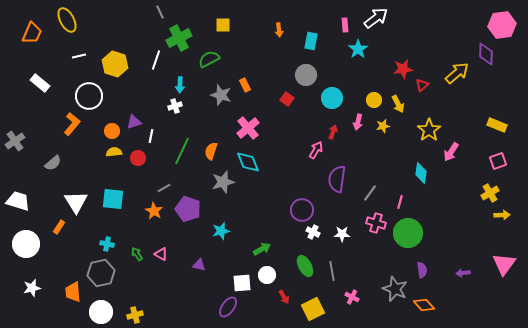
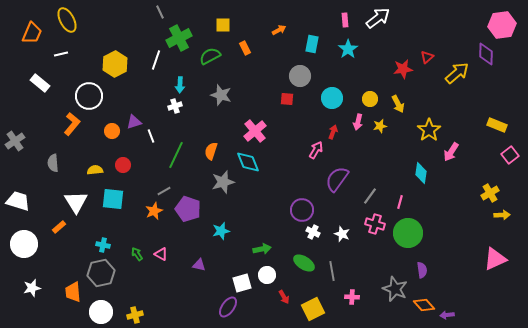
white arrow at (376, 18): moved 2 px right
pink rectangle at (345, 25): moved 5 px up
orange arrow at (279, 30): rotated 112 degrees counterclockwise
cyan rectangle at (311, 41): moved 1 px right, 3 px down
cyan star at (358, 49): moved 10 px left
white line at (79, 56): moved 18 px left, 2 px up
green semicircle at (209, 59): moved 1 px right, 3 px up
yellow hexagon at (115, 64): rotated 15 degrees clockwise
gray circle at (306, 75): moved 6 px left, 1 px down
orange rectangle at (245, 85): moved 37 px up
red triangle at (422, 85): moved 5 px right, 28 px up
red square at (287, 99): rotated 32 degrees counterclockwise
yellow circle at (374, 100): moved 4 px left, 1 px up
yellow star at (383, 126): moved 3 px left
pink cross at (248, 128): moved 7 px right, 3 px down
white line at (151, 136): rotated 32 degrees counterclockwise
green line at (182, 151): moved 6 px left, 4 px down
yellow semicircle at (114, 152): moved 19 px left, 18 px down
red circle at (138, 158): moved 15 px left, 7 px down
pink square at (498, 161): moved 12 px right, 6 px up; rotated 18 degrees counterclockwise
gray semicircle at (53, 163): rotated 126 degrees clockwise
purple semicircle at (337, 179): rotated 28 degrees clockwise
gray line at (164, 188): moved 3 px down
gray line at (370, 193): moved 3 px down
orange star at (154, 211): rotated 18 degrees clockwise
pink cross at (376, 223): moved 1 px left, 1 px down
orange rectangle at (59, 227): rotated 16 degrees clockwise
white star at (342, 234): rotated 21 degrees clockwise
white circle at (26, 244): moved 2 px left
cyan cross at (107, 244): moved 4 px left, 1 px down
green arrow at (262, 249): rotated 18 degrees clockwise
pink triangle at (504, 264): moved 9 px left, 5 px up; rotated 30 degrees clockwise
green ellipse at (305, 266): moved 1 px left, 3 px up; rotated 30 degrees counterclockwise
purple arrow at (463, 273): moved 16 px left, 42 px down
white square at (242, 283): rotated 12 degrees counterclockwise
pink cross at (352, 297): rotated 24 degrees counterclockwise
